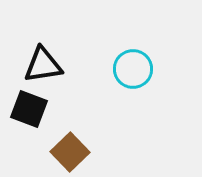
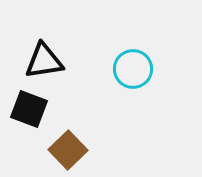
black triangle: moved 1 px right, 4 px up
brown square: moved 2 px left, 2 px up
